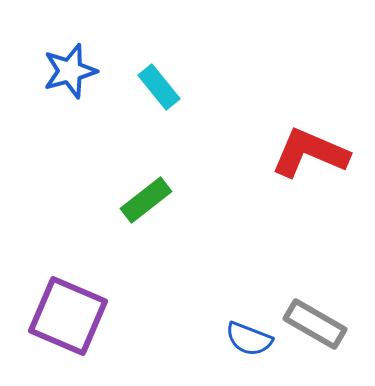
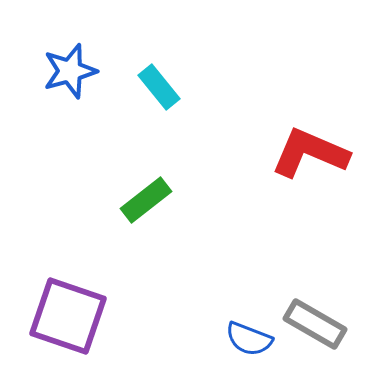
purple square: rotated 4 degrees counterclockwise
